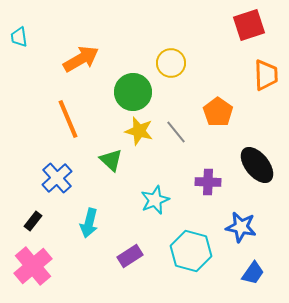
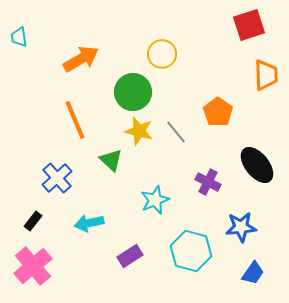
yellow circle: moved 9 px left, 9 px up
orange line: moved 7 px right, 1 px down
purple cross: rotated 25 degrees clockwise
cyan arrow: rotated 64 degrees clockwise
blue star: rotated 16 degrees counterclockwise
